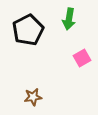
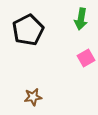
green arrow: moved 12 px right
pink square: moved 4 px right
